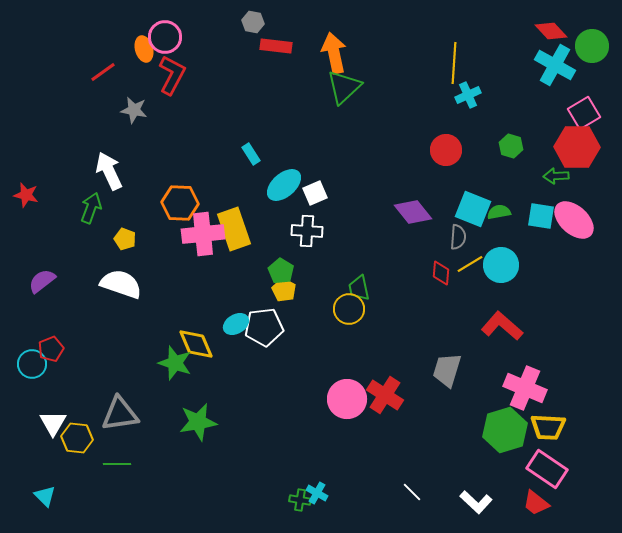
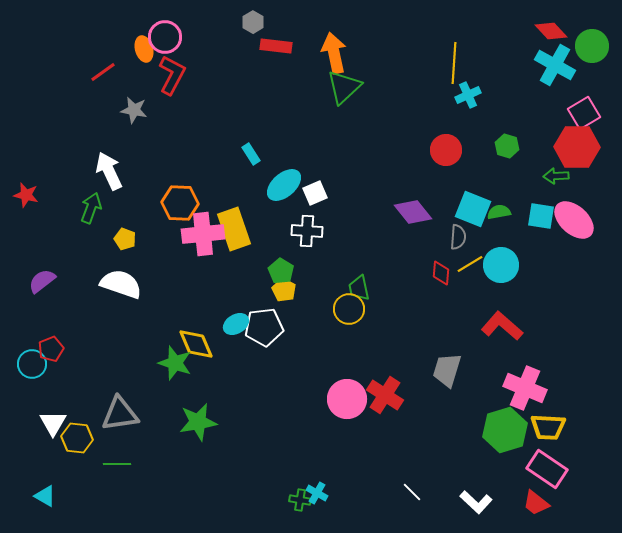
gray hexagon at (253, 22): rotated 20 degrees clockwise
green hexagon at (511, 146): moved 4 px left
cyan triangle at (45, 496): rotated 15 degrees counterclockwise
